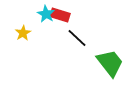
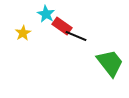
red rectangle: moved 2 px right, 11 px down; rotated 18 degrees clockwise
black line: moved 1 px left, 2 px up; rotated 20 degrees counterclockwise
